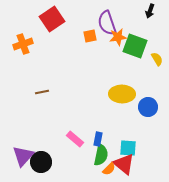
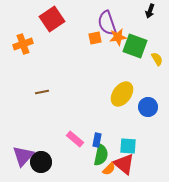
orange square: moved 5 px right, 2 px down
yellow ellipse: rotated 55 degrees counterclockwise
blue rectangle: moved 1 px left, 1 px down
cyan square: moved 2 px up
